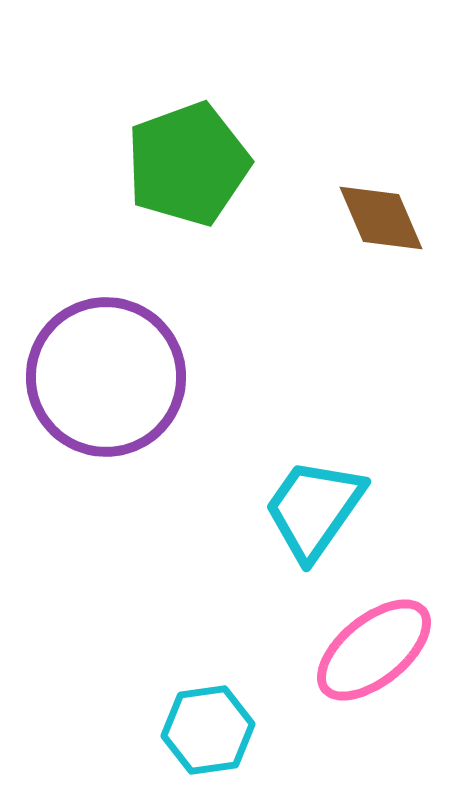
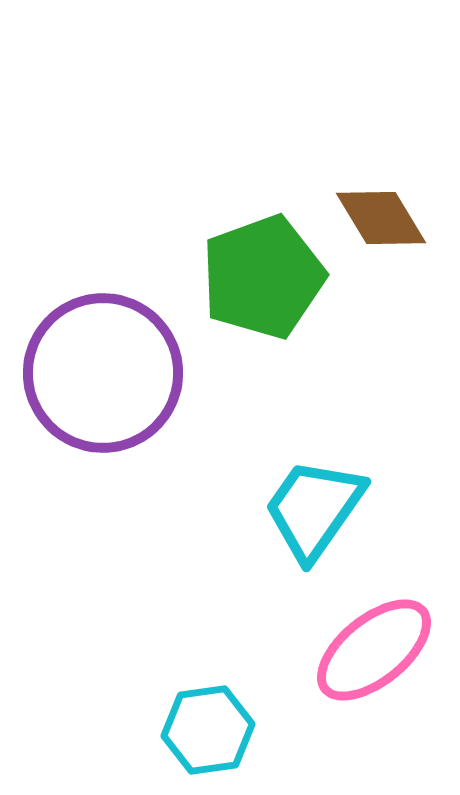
green pentagon: moved 75 px right, 113 px down
brown diamond: rotated 8 degrees counterclockwise
purple circle: moved 3 px left, 4 px up
